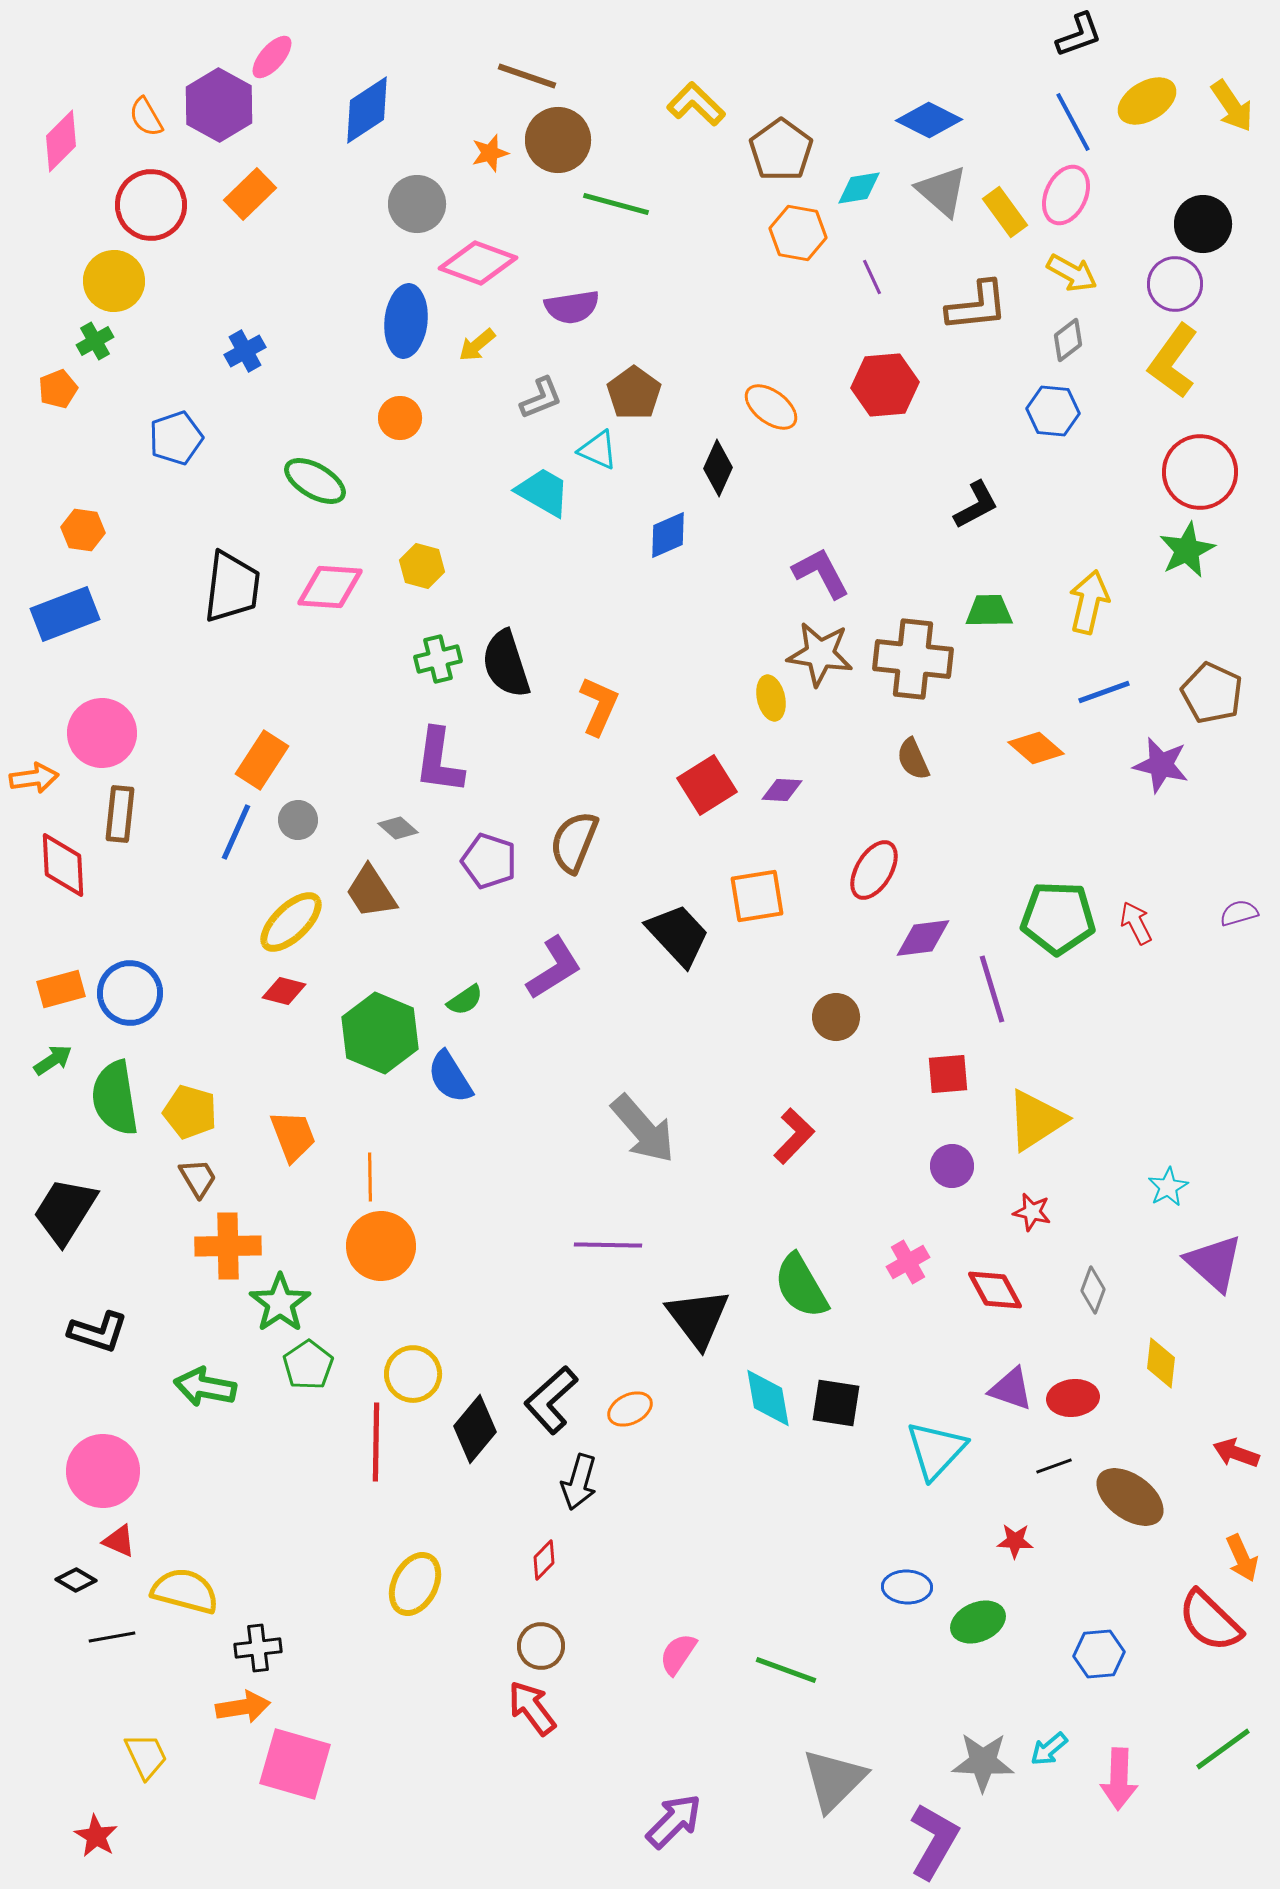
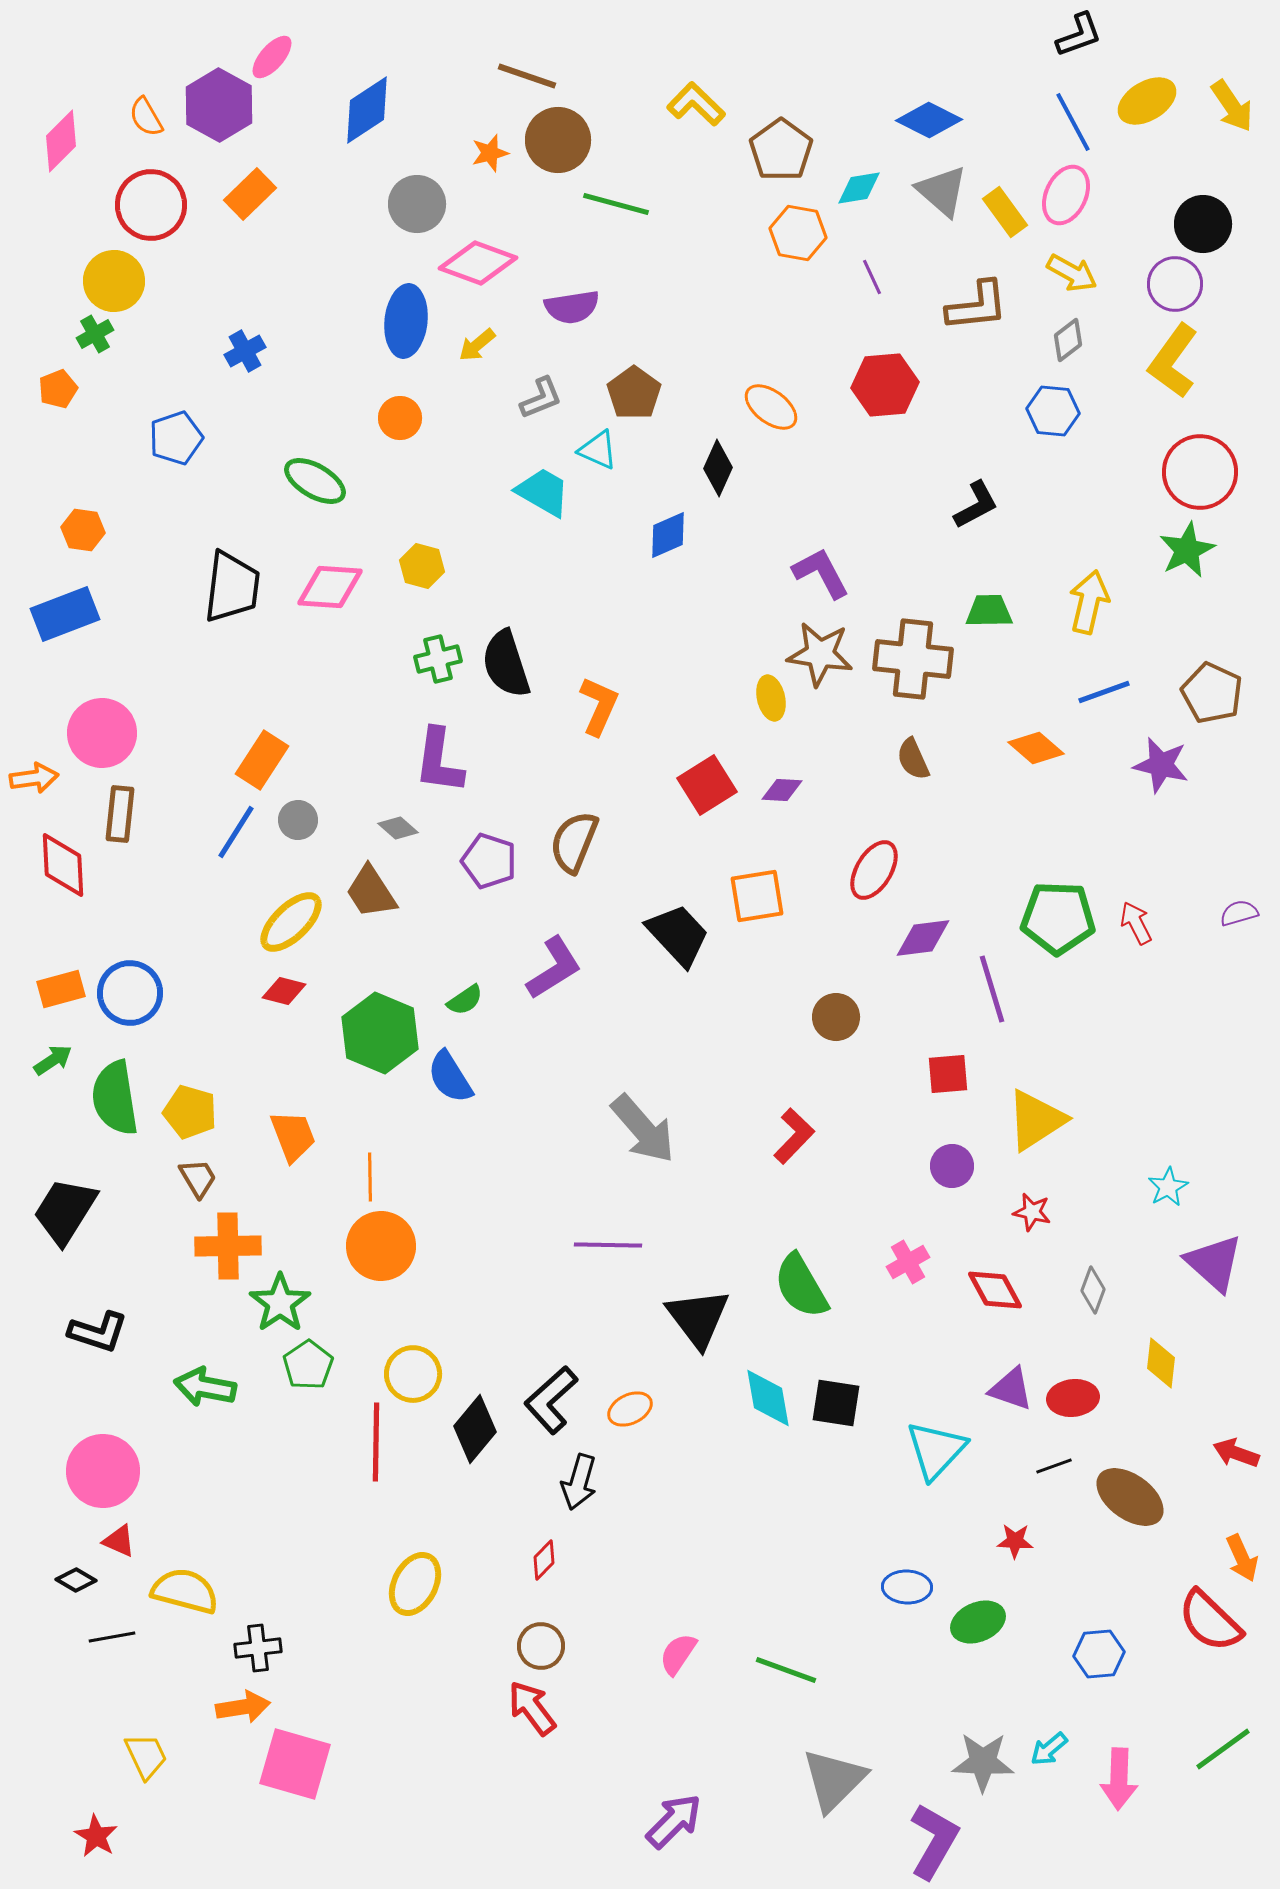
green cross at (95, 341): moved 7 px up
blue line at (236, 832): rotated 8 degrees clockwise
